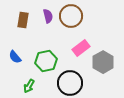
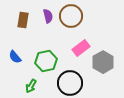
green arrow: moved 2 px right
